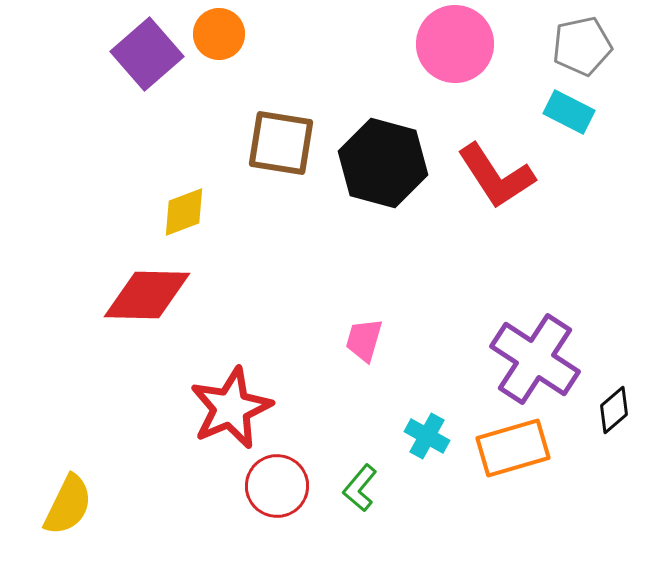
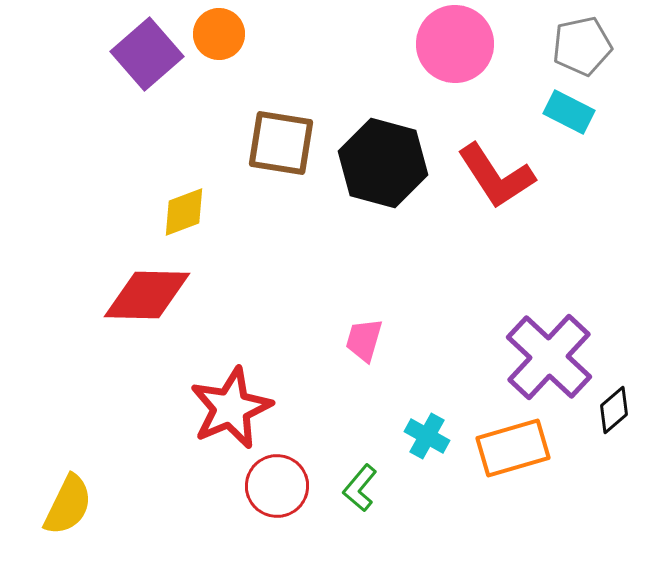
purple cross: moved 14 px right, 2 px up; rotated 10 degrees clockwise
